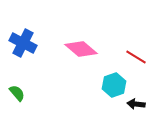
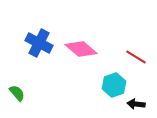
blue cross: moved 16 px right
